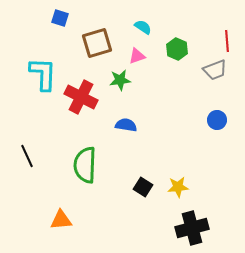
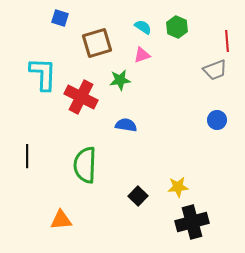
green hexagon: moved 22 px up
pink triangle: moved 5 px right, 1 px up
black line: rotated 25 degrees clockwise
black square: moved 5 px left, 9 px down; rotated 12 degrees clockwise
black cross: moved 6 px up
